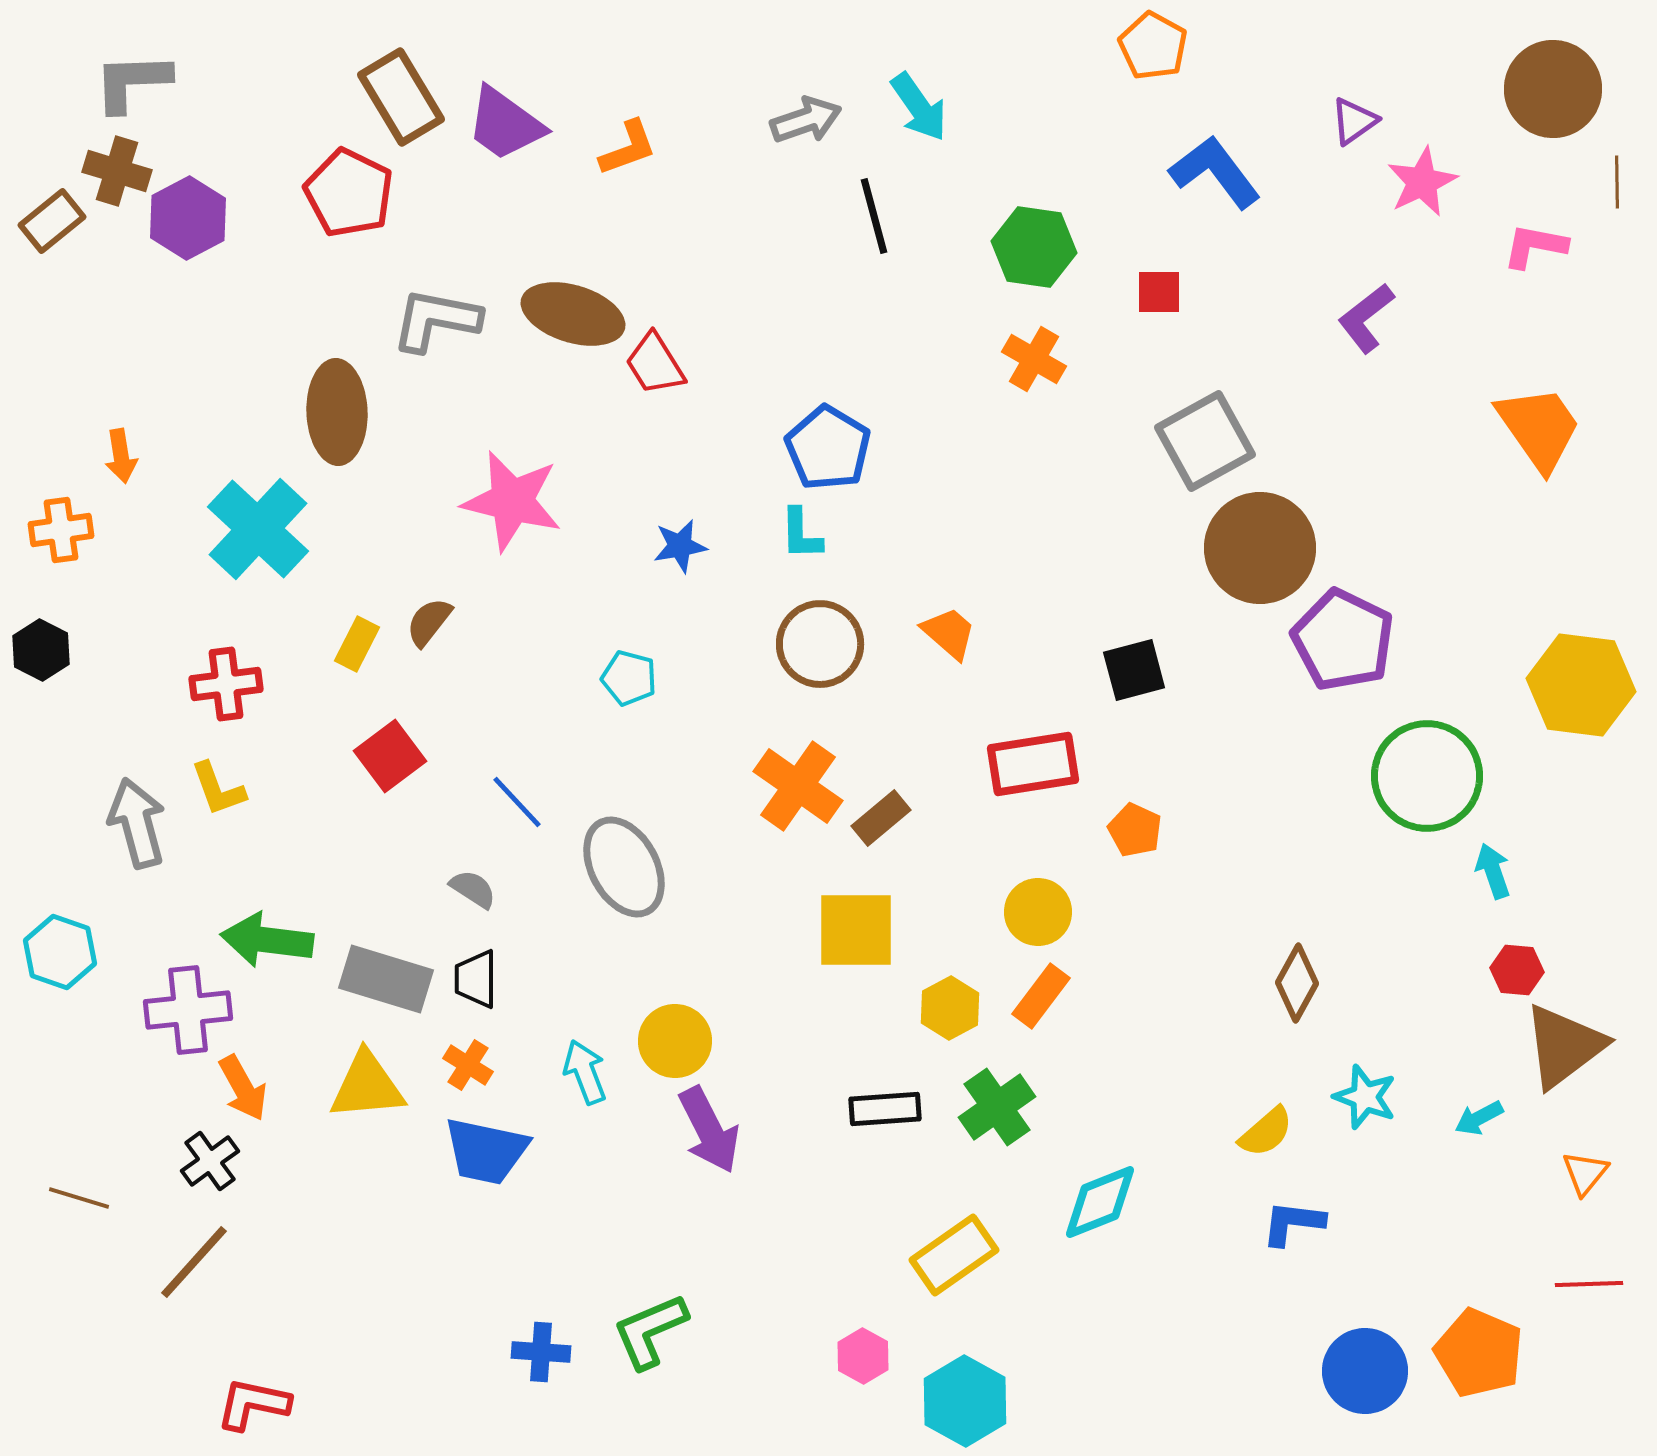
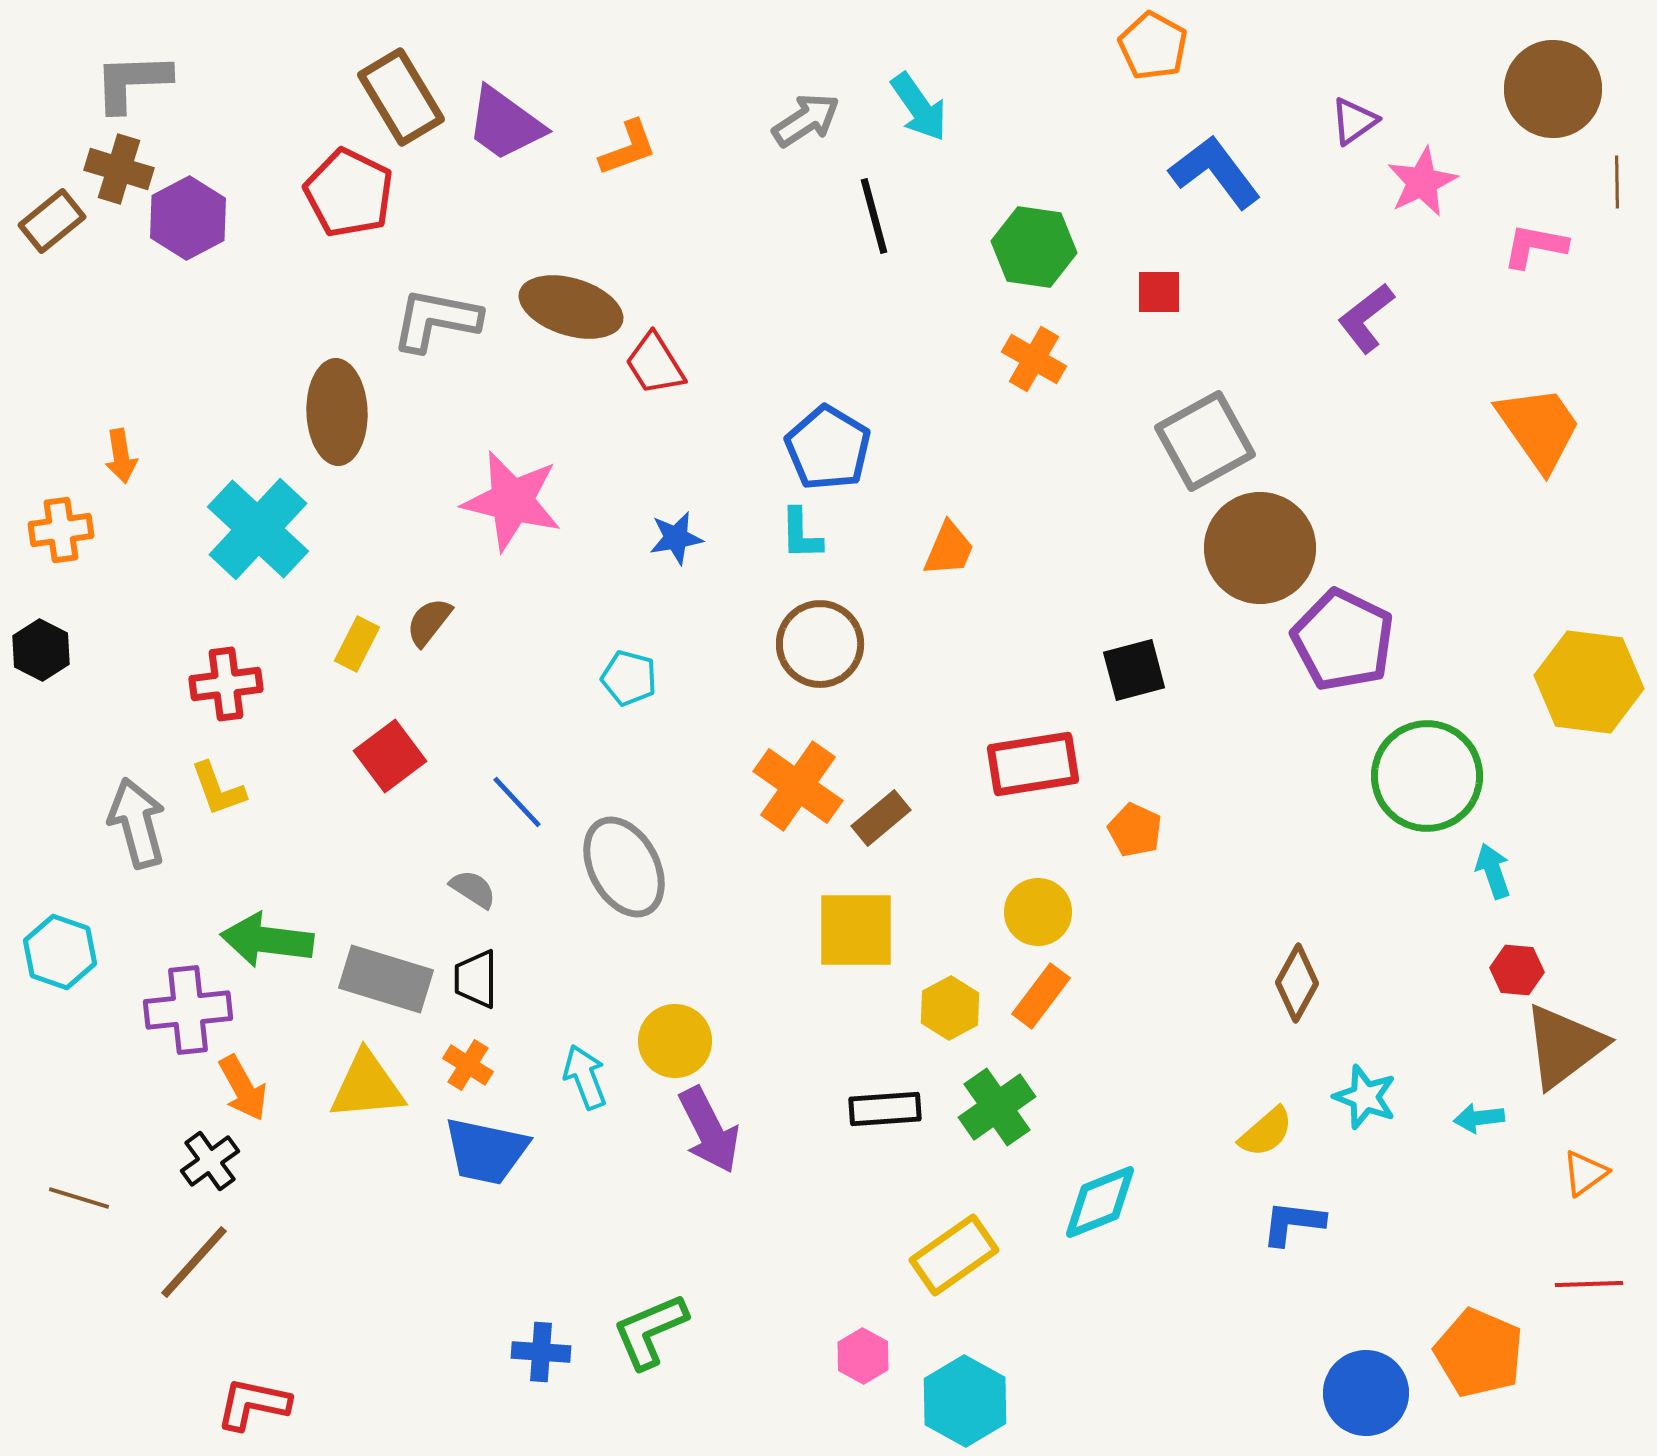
gray arrow at (806, 120): rotated 14 degrees counterclockwise
brown cross at (117, 171): moved 2 px right, 2 px up
brown ellipse at (573, 314): moved 2 px left, 7 px up
blue star at (680, 546): moved 4 px left, 8 px up
orange trapezoid at (949, 633): moved 84 px up; rotated 72 degrees clockwise
yellow hexagon at (1581, 685): moved 8 px right, 3 px up
cyan arrow at (585, 1072): moved 5 px down
cyan arrow at (1479, 1118): rotated 21 degrees clockwise
orange triangle at (1585, 1173): rotated 15 degrees clockwise
blue circle at (1365, 1371): moved 1 px right, 22 px down
